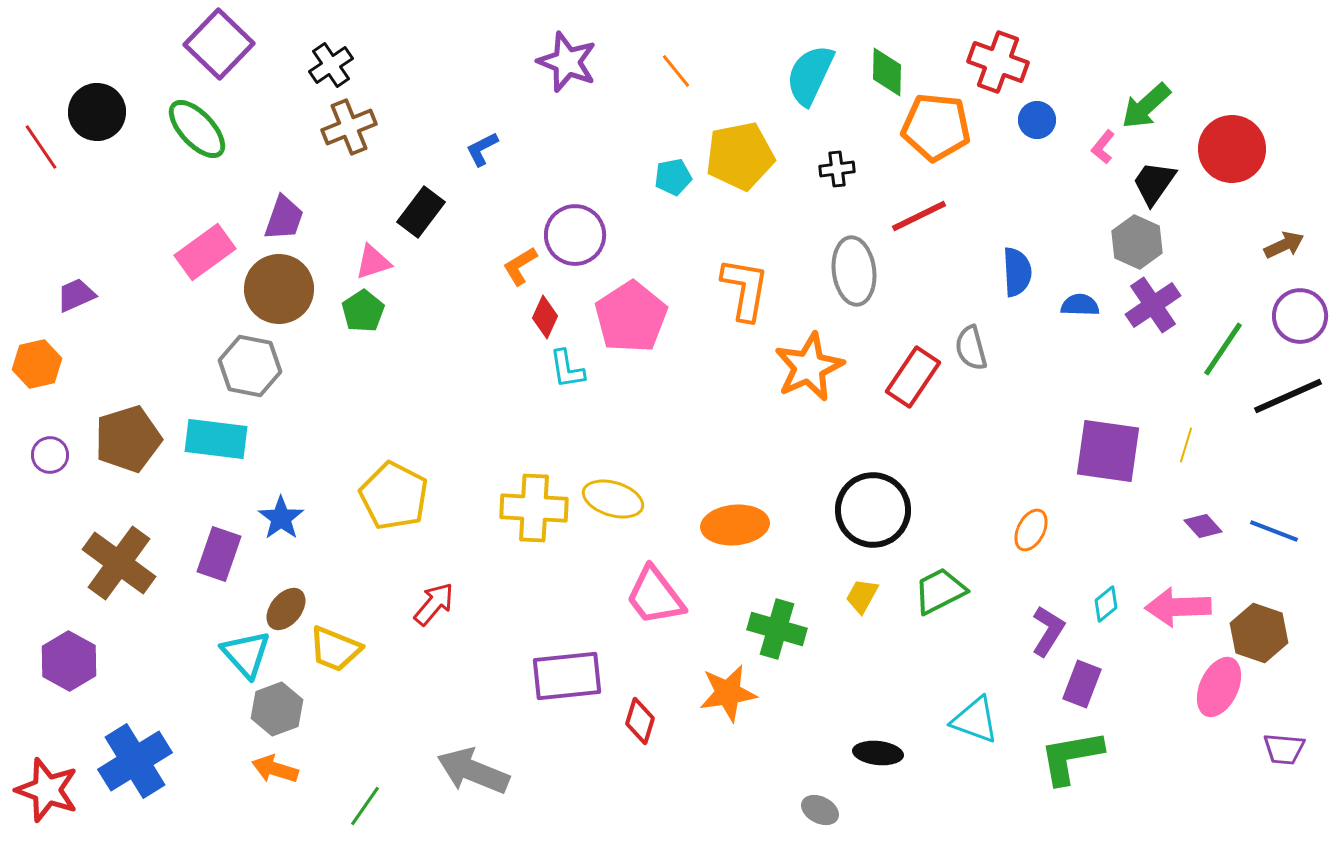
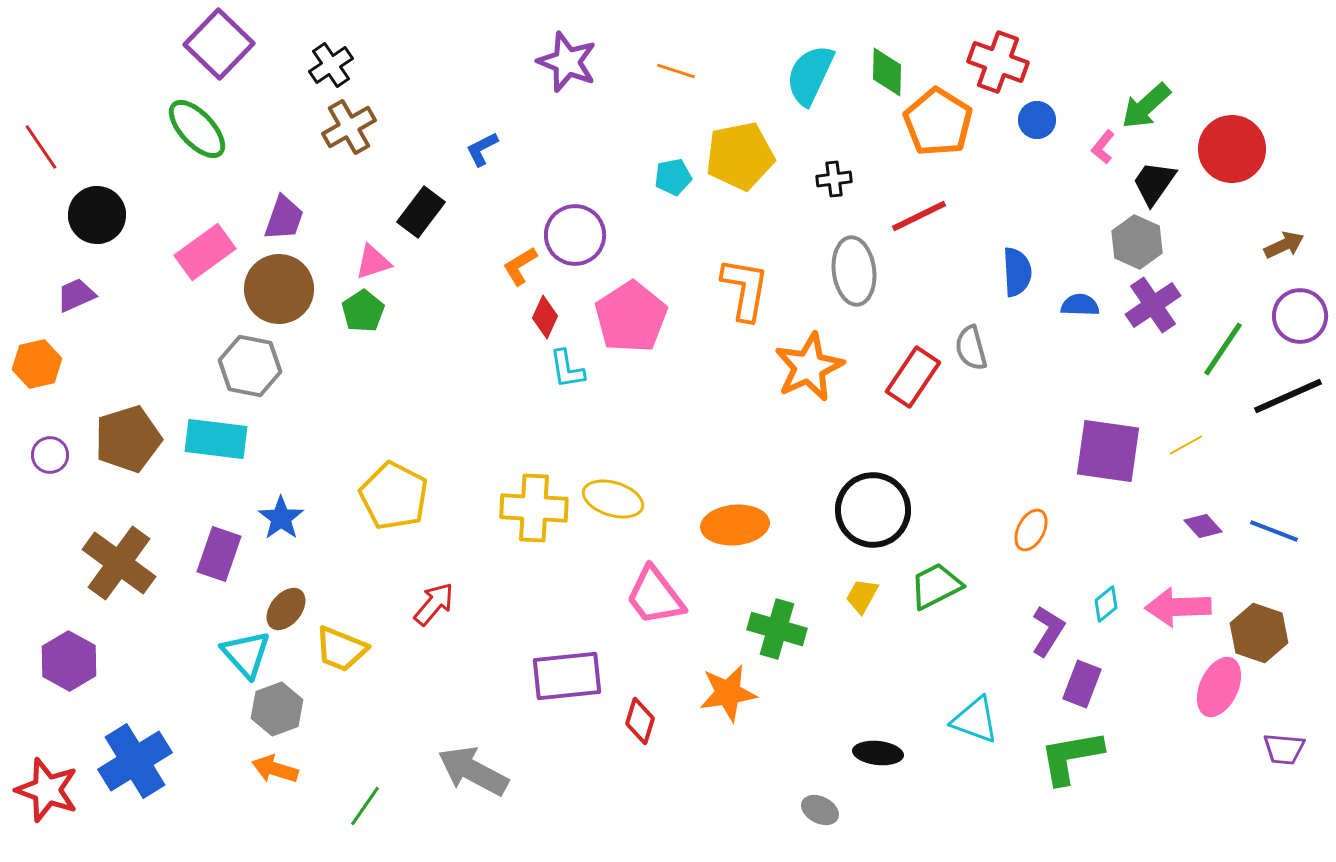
orange line at (676, 71): rotated 33 degrees counterclockwise
black circle at (97, 112): moved 103 px down
brown cross at (349, 127): rotated 8 degrees counterclockwise
orange pentagon at (936, 127): moved 2 px right, 5 px up; rotated 26 degrees clockwise
black cross at (837, 169): moved 3 px left, 10 px down
yellow line at (1186, 445): rotated 44 degrees clockwise
green trapezoid at (940, 591): moved 4 px left, 5 px up
yellow trapezoid at (335, 649): moved 6 px right
gray arrow at (473, 771): rotated 6 degrees clockwise
